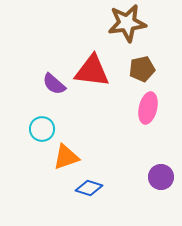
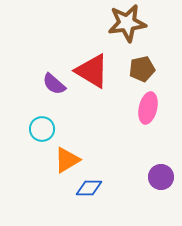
red triangle: rotated 24 degrees clockwise
orange triangle: moved 1 px right, 3 px down; rotated 12 degrees counterclockwise
blue diamond: rotated 16 degrees counterclockwise
